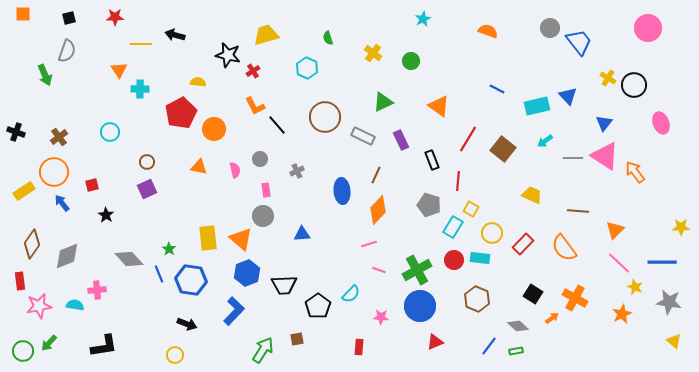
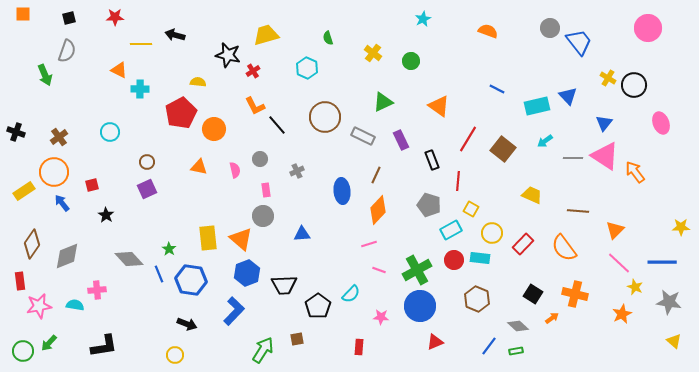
orange triangle at (119, 70): rotated 30 degrees counterclockwise
cyan rectangle at (453, 227): moved 2 px left, 3 px down; rotated 30 degrees clockwise
orange cross at (575, 298): moved 4 px up; rotated 15 degrees counterclockwise
